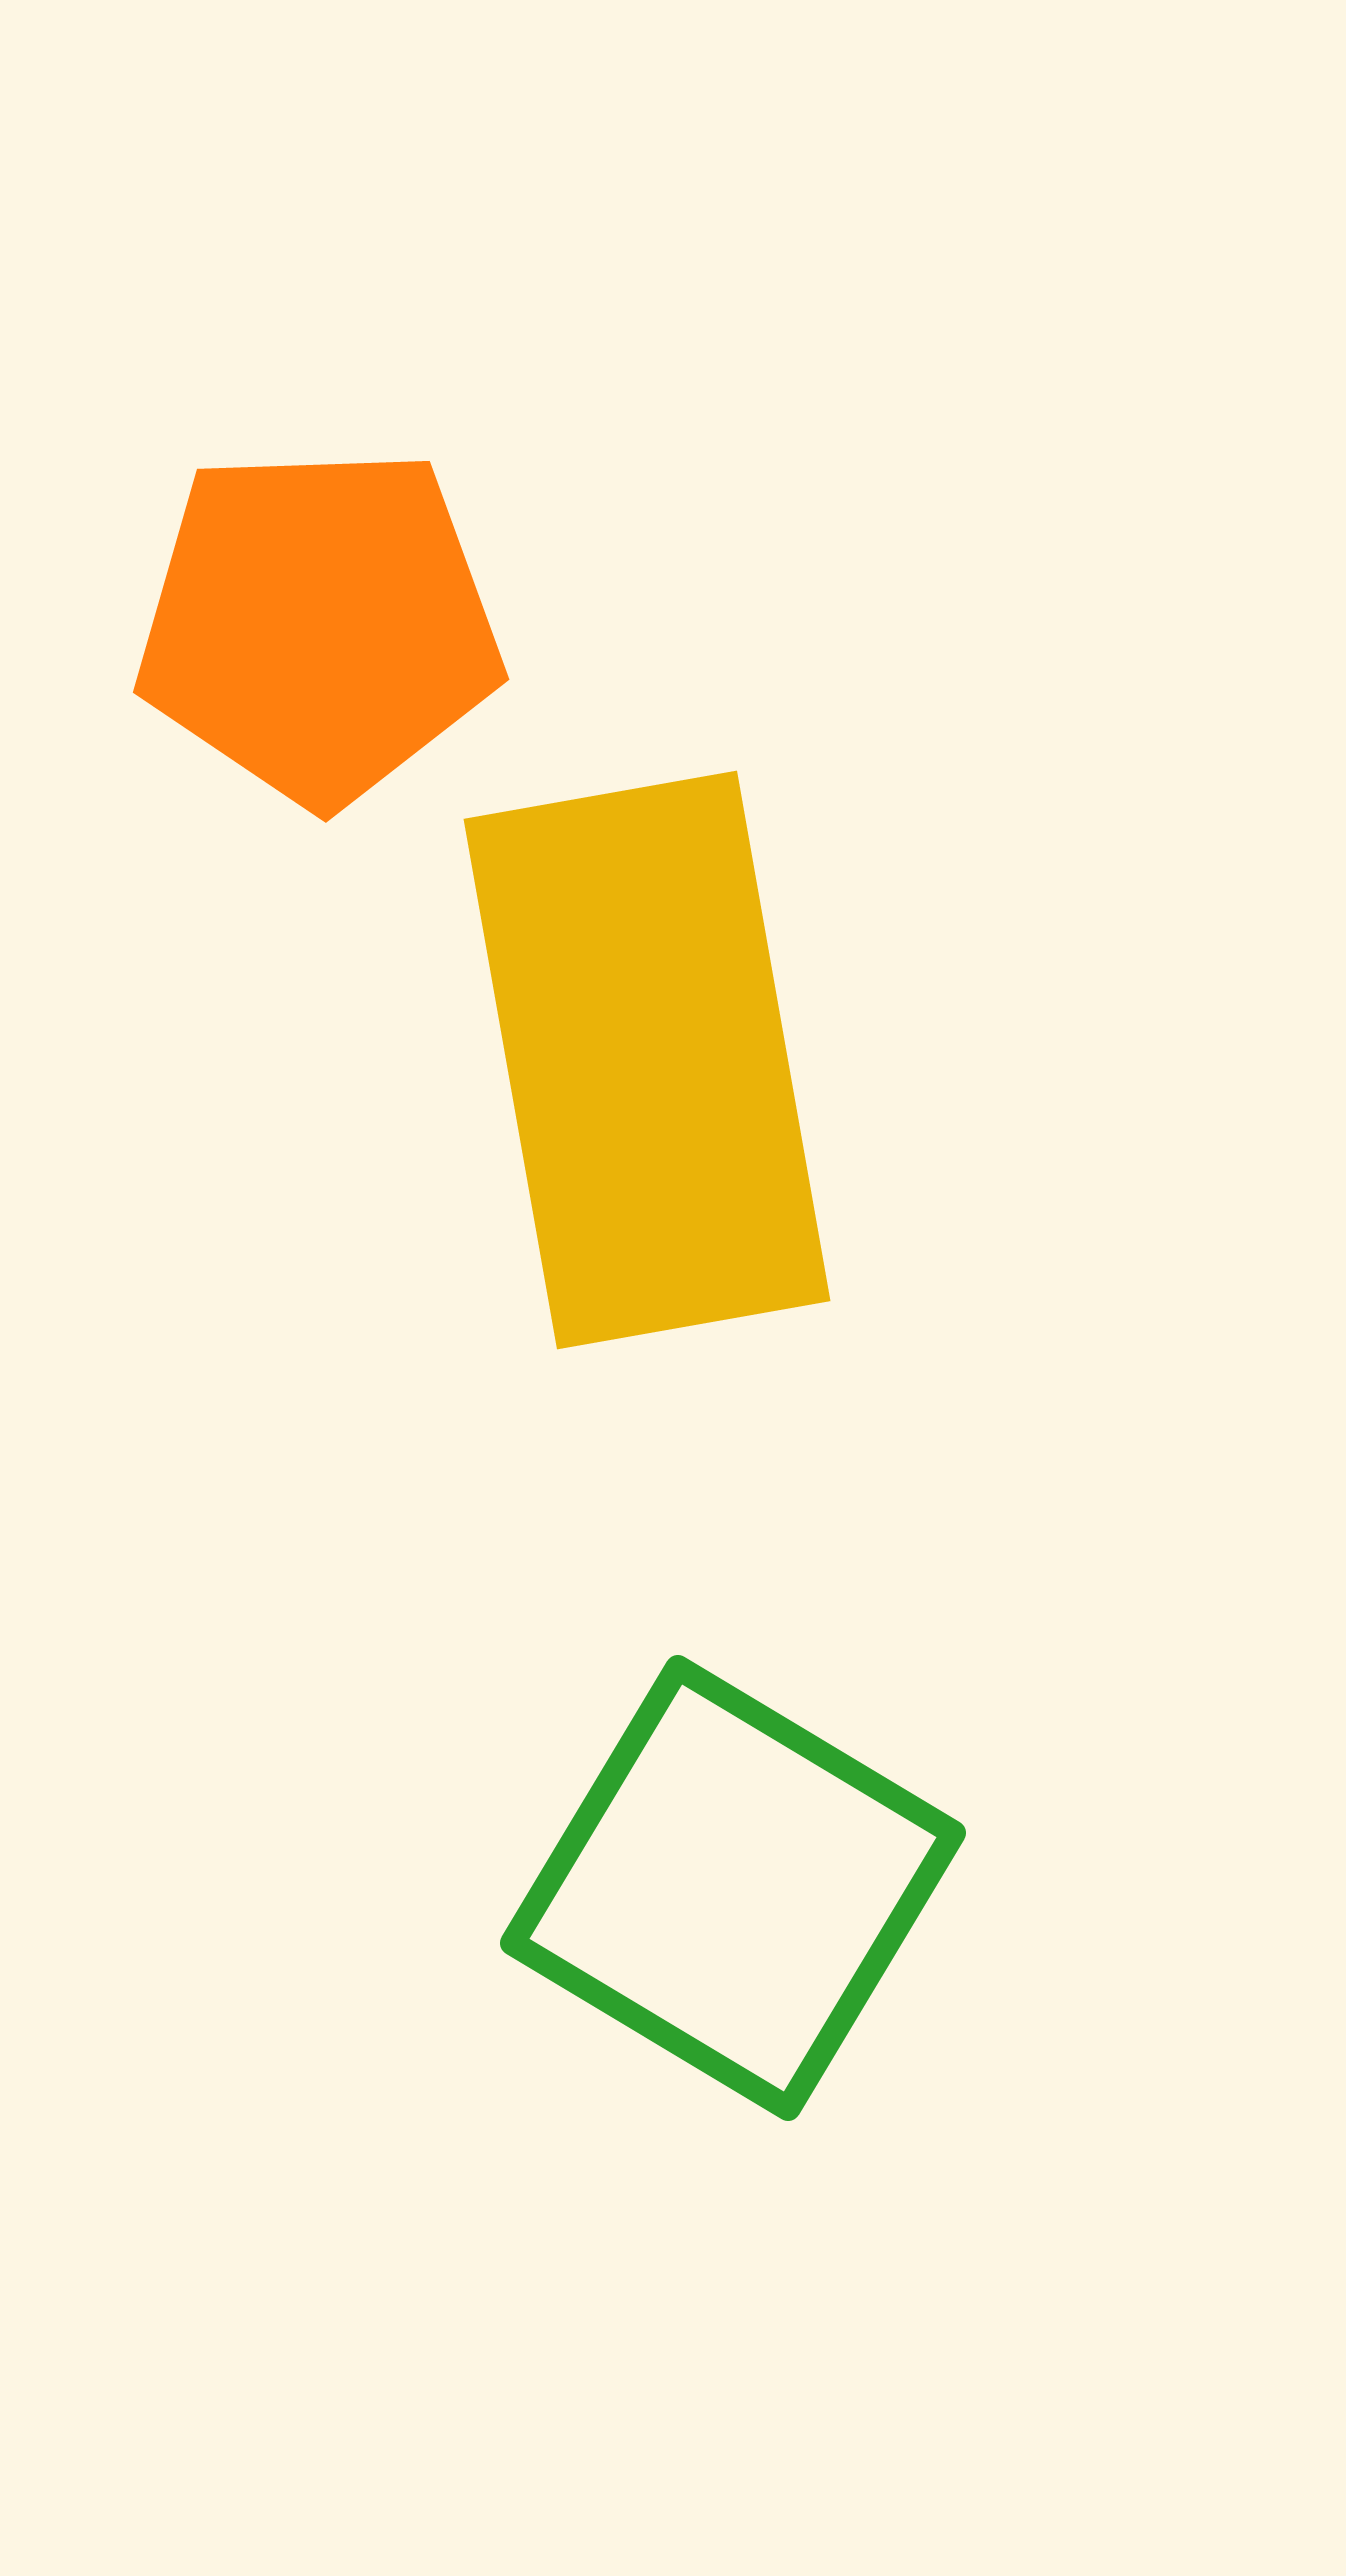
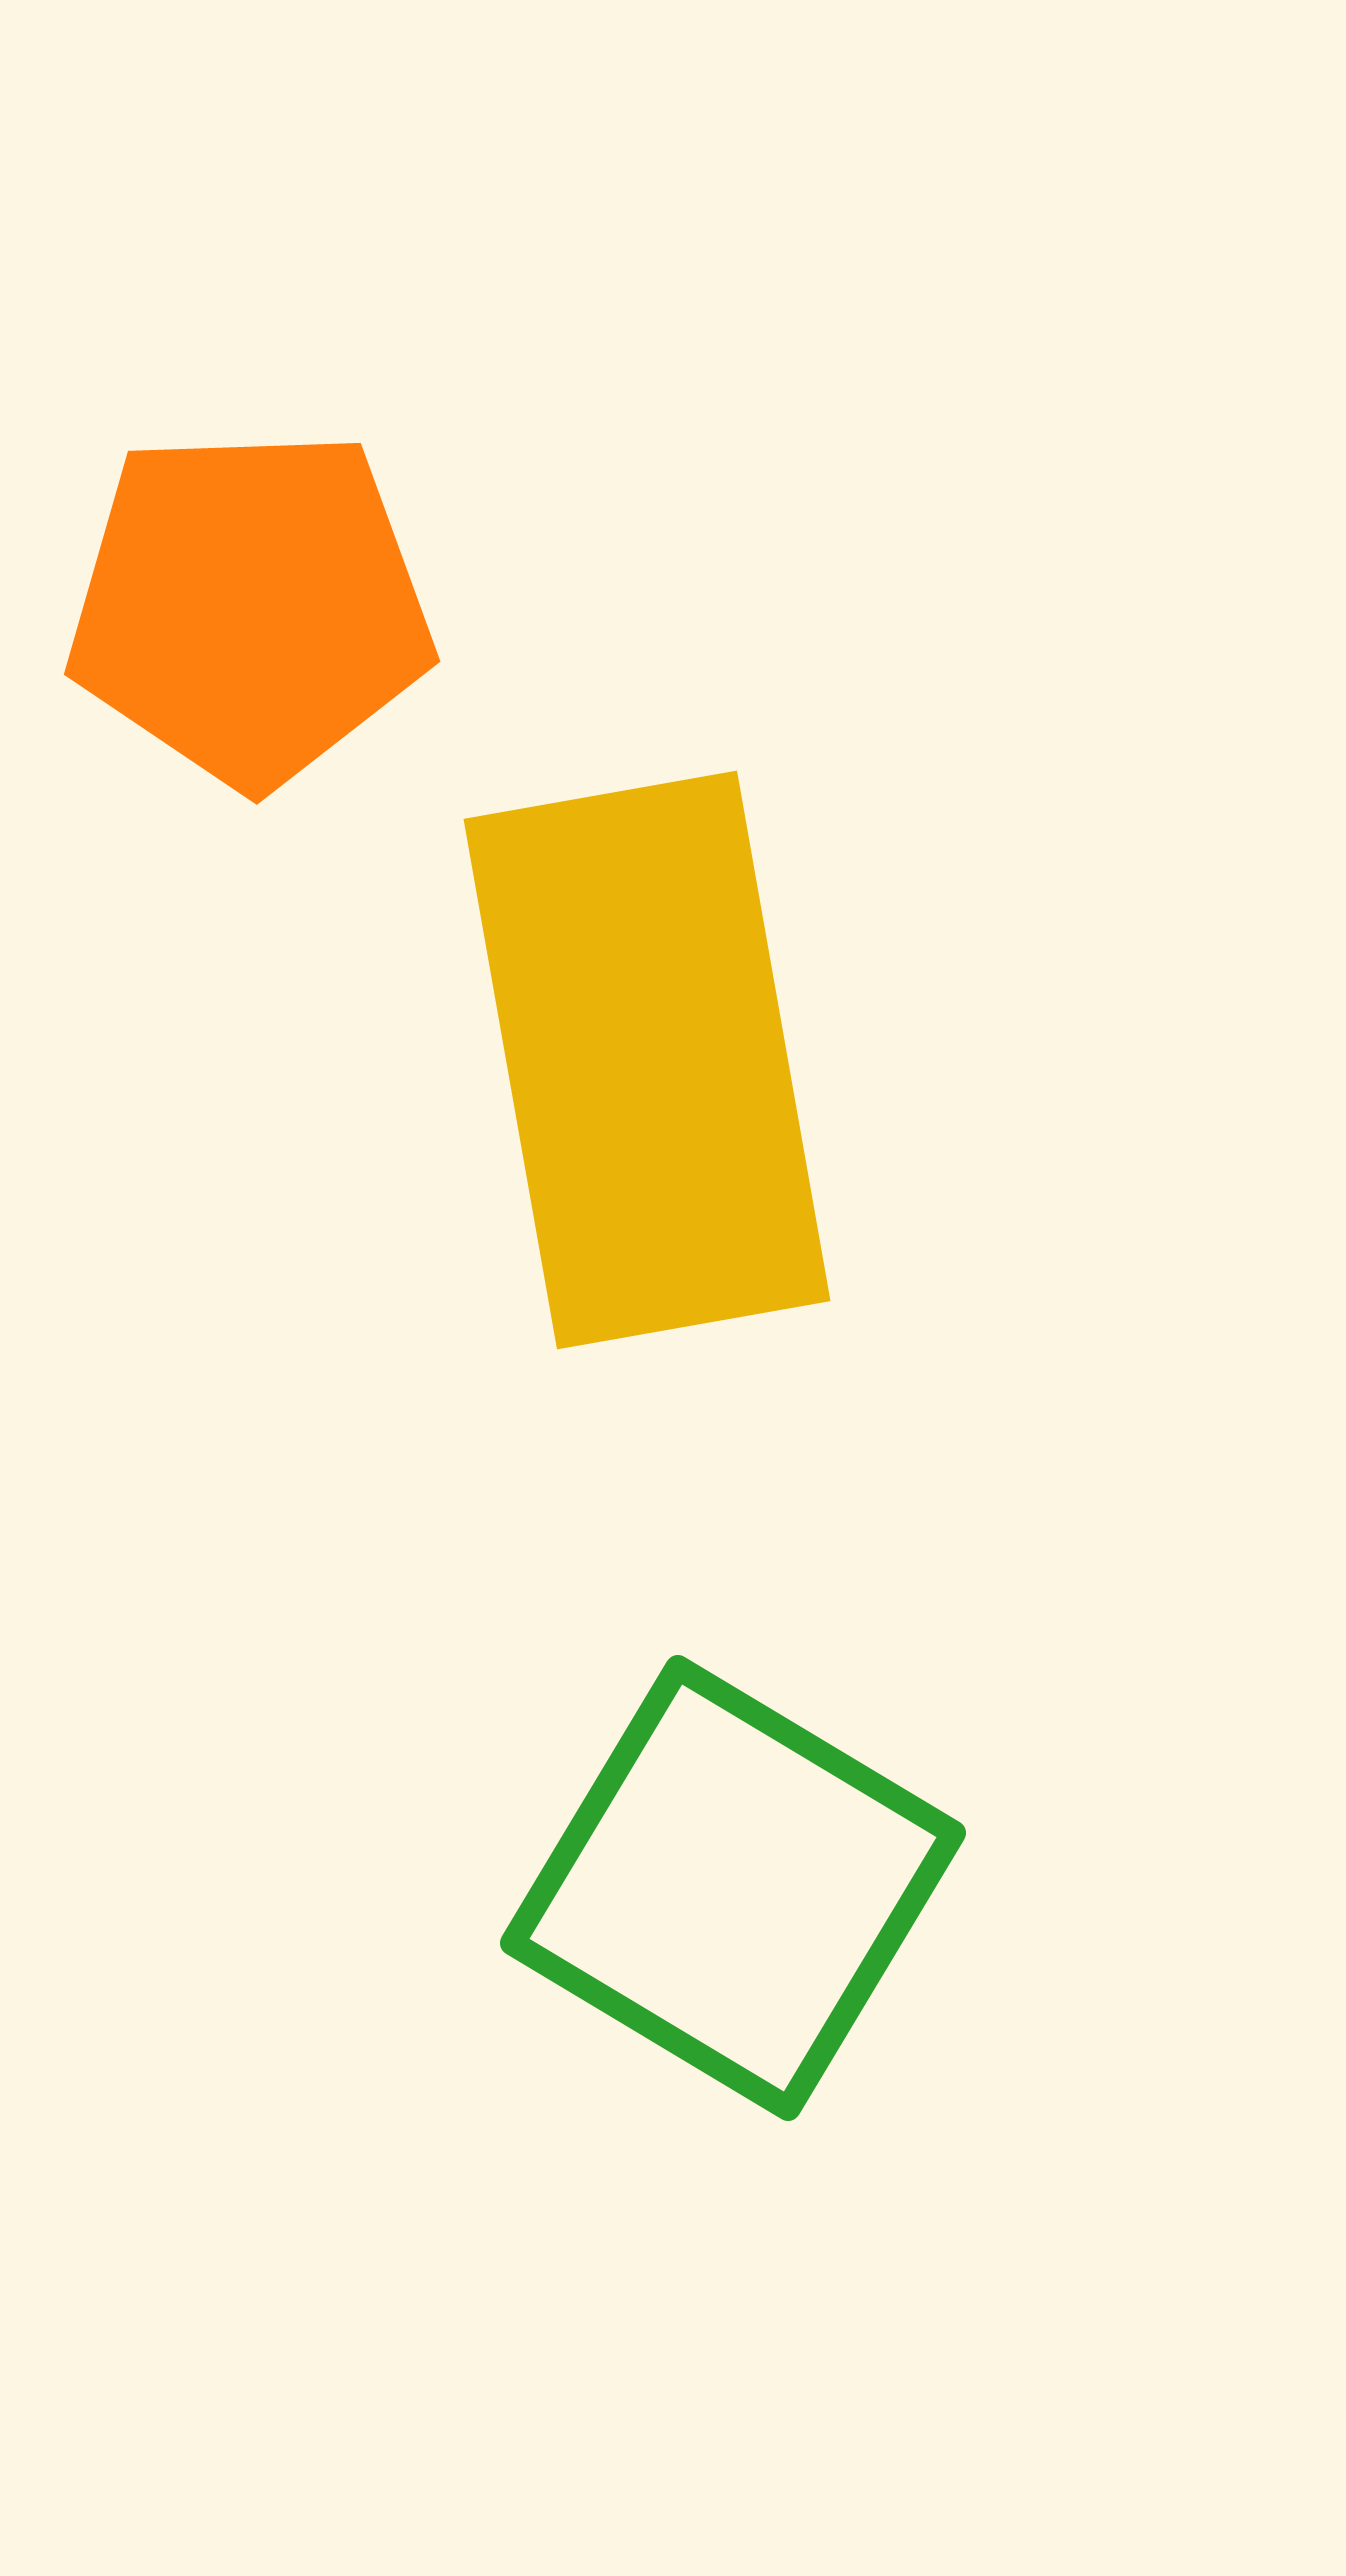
orange pentagon: moved 69 px left, 18 px up
